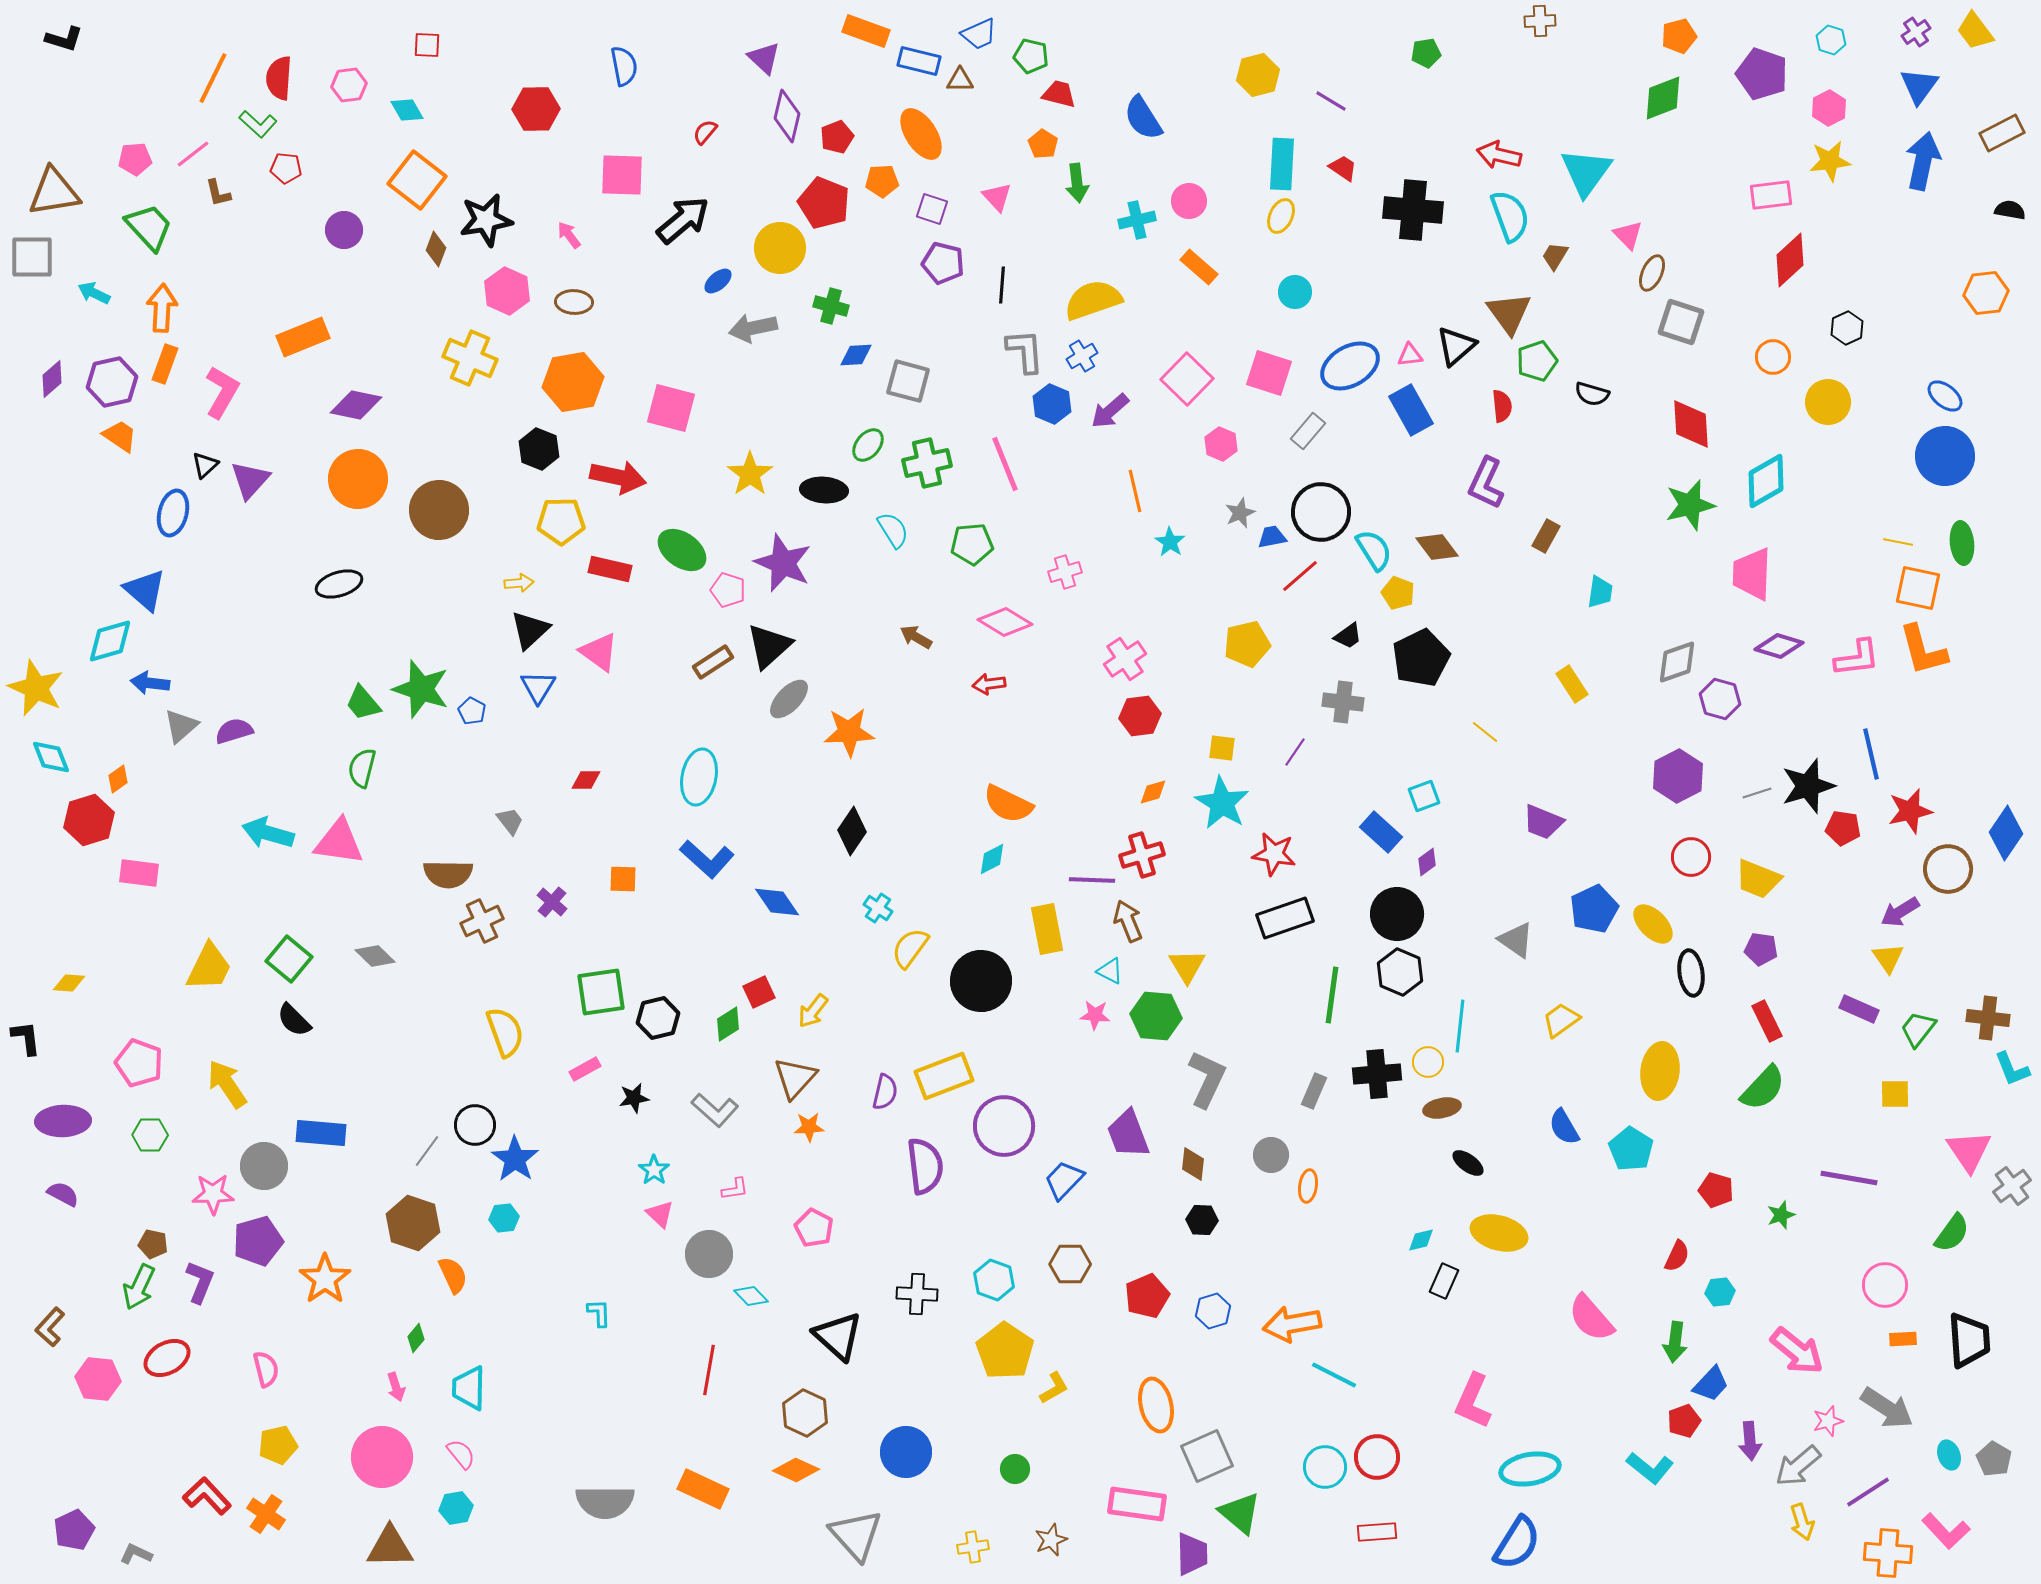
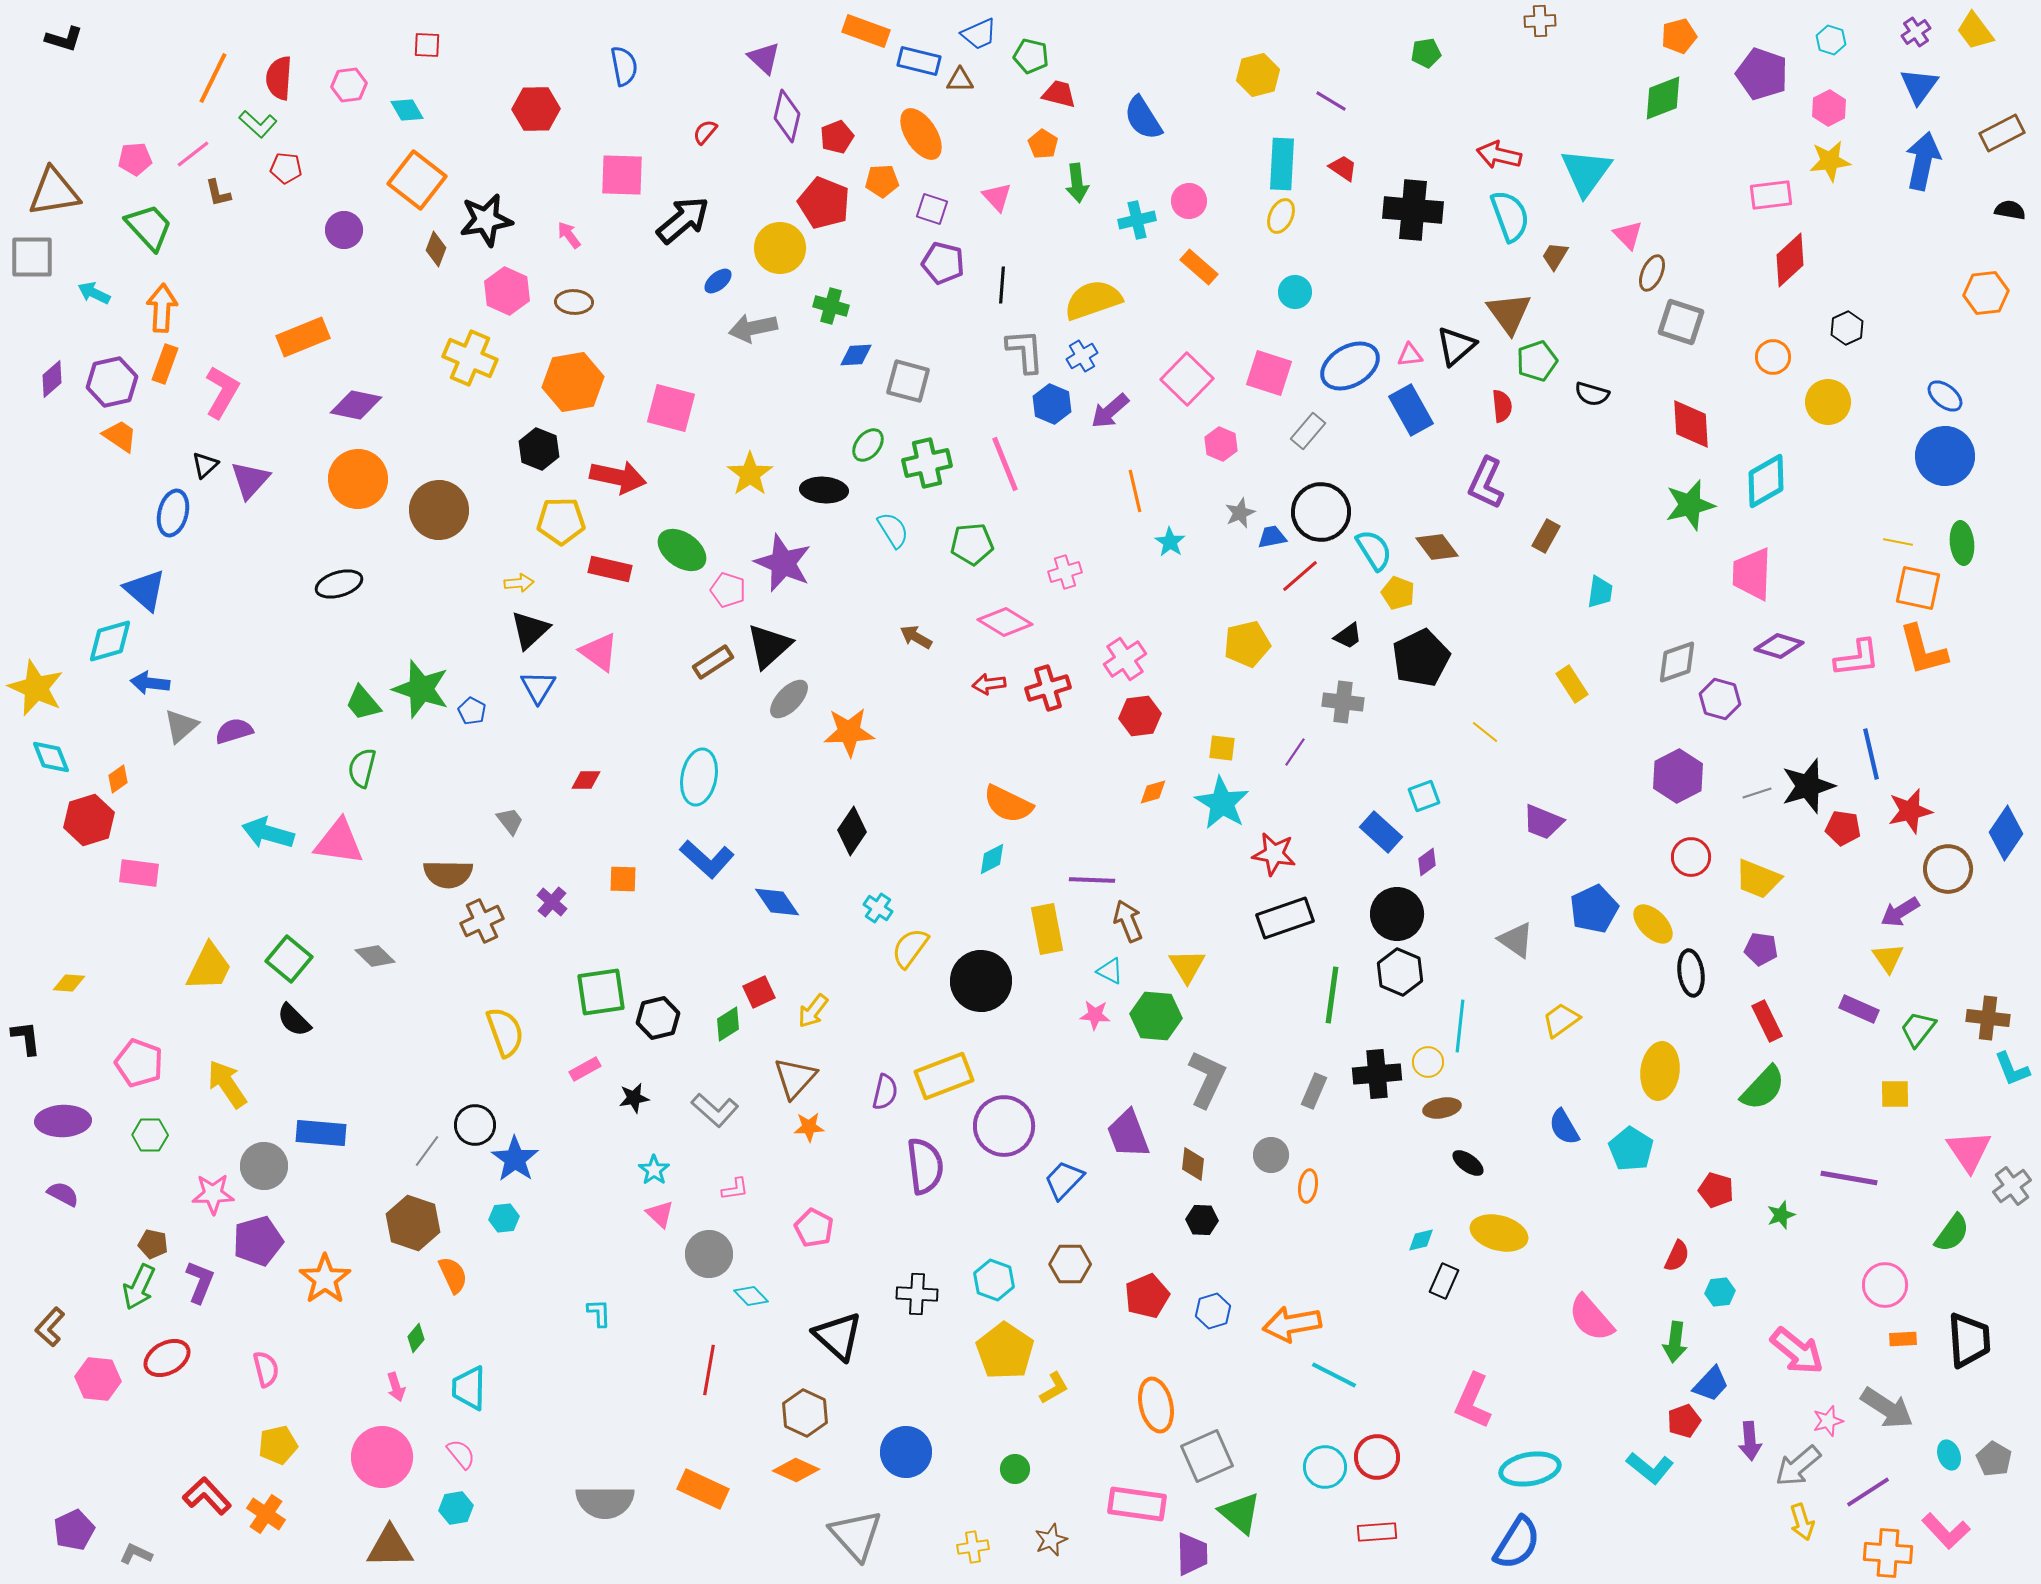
red cross at (1142, 855): moved 94 px left, 167 px up
